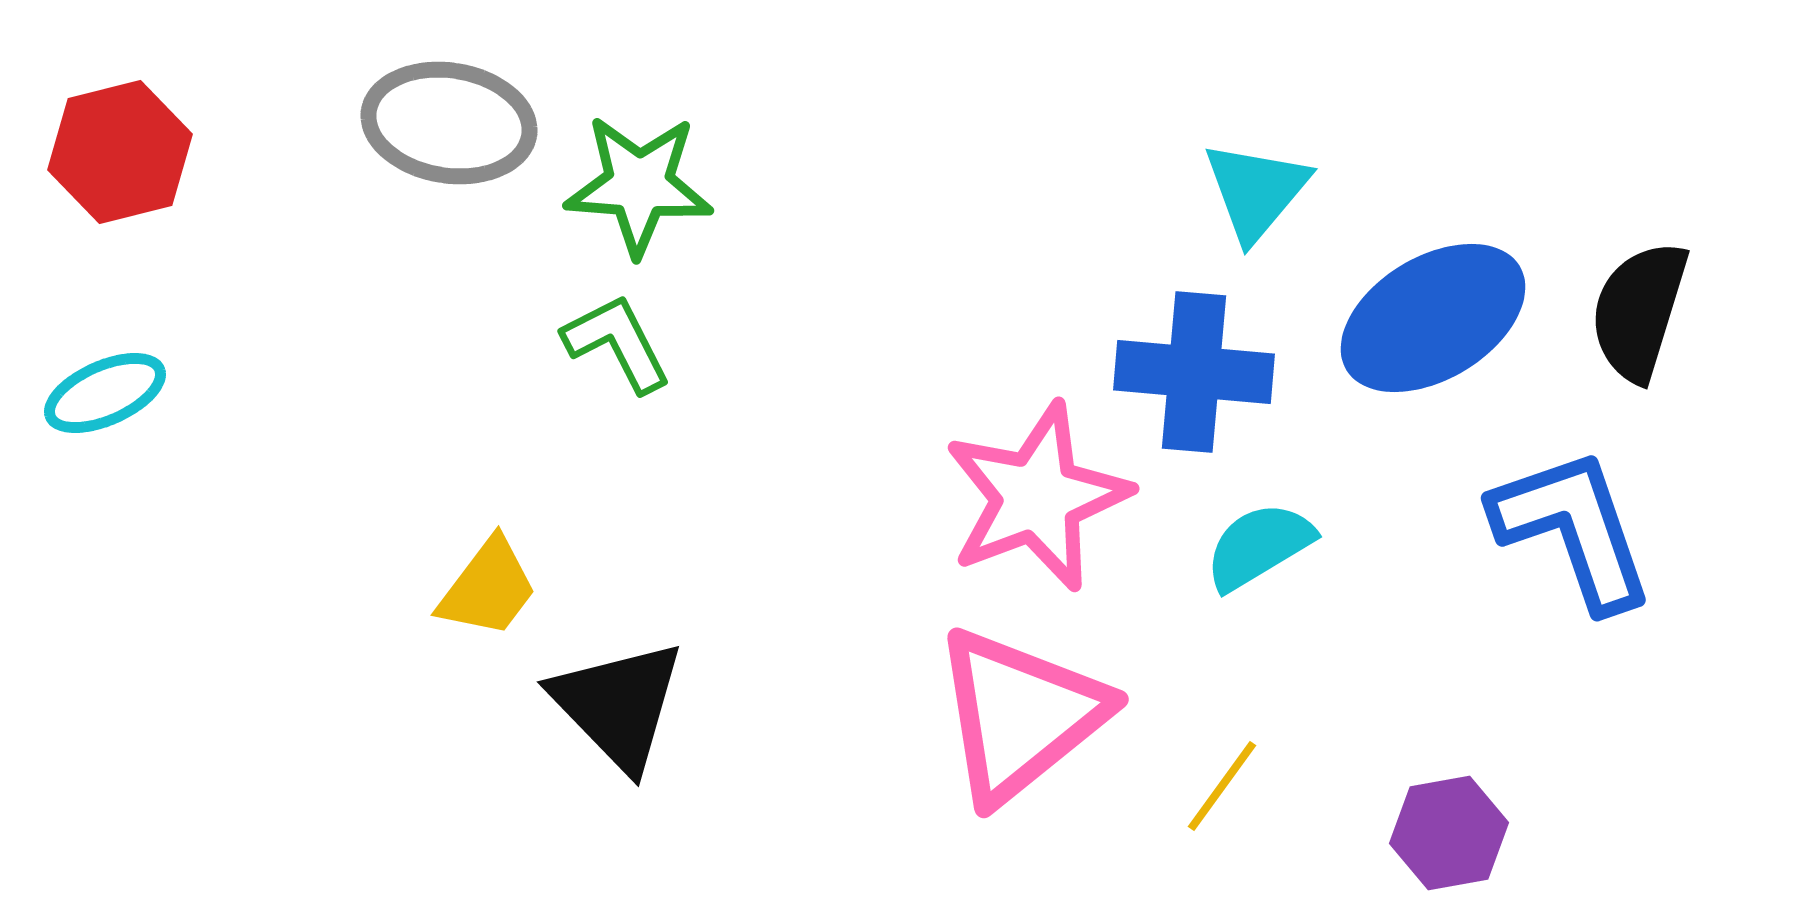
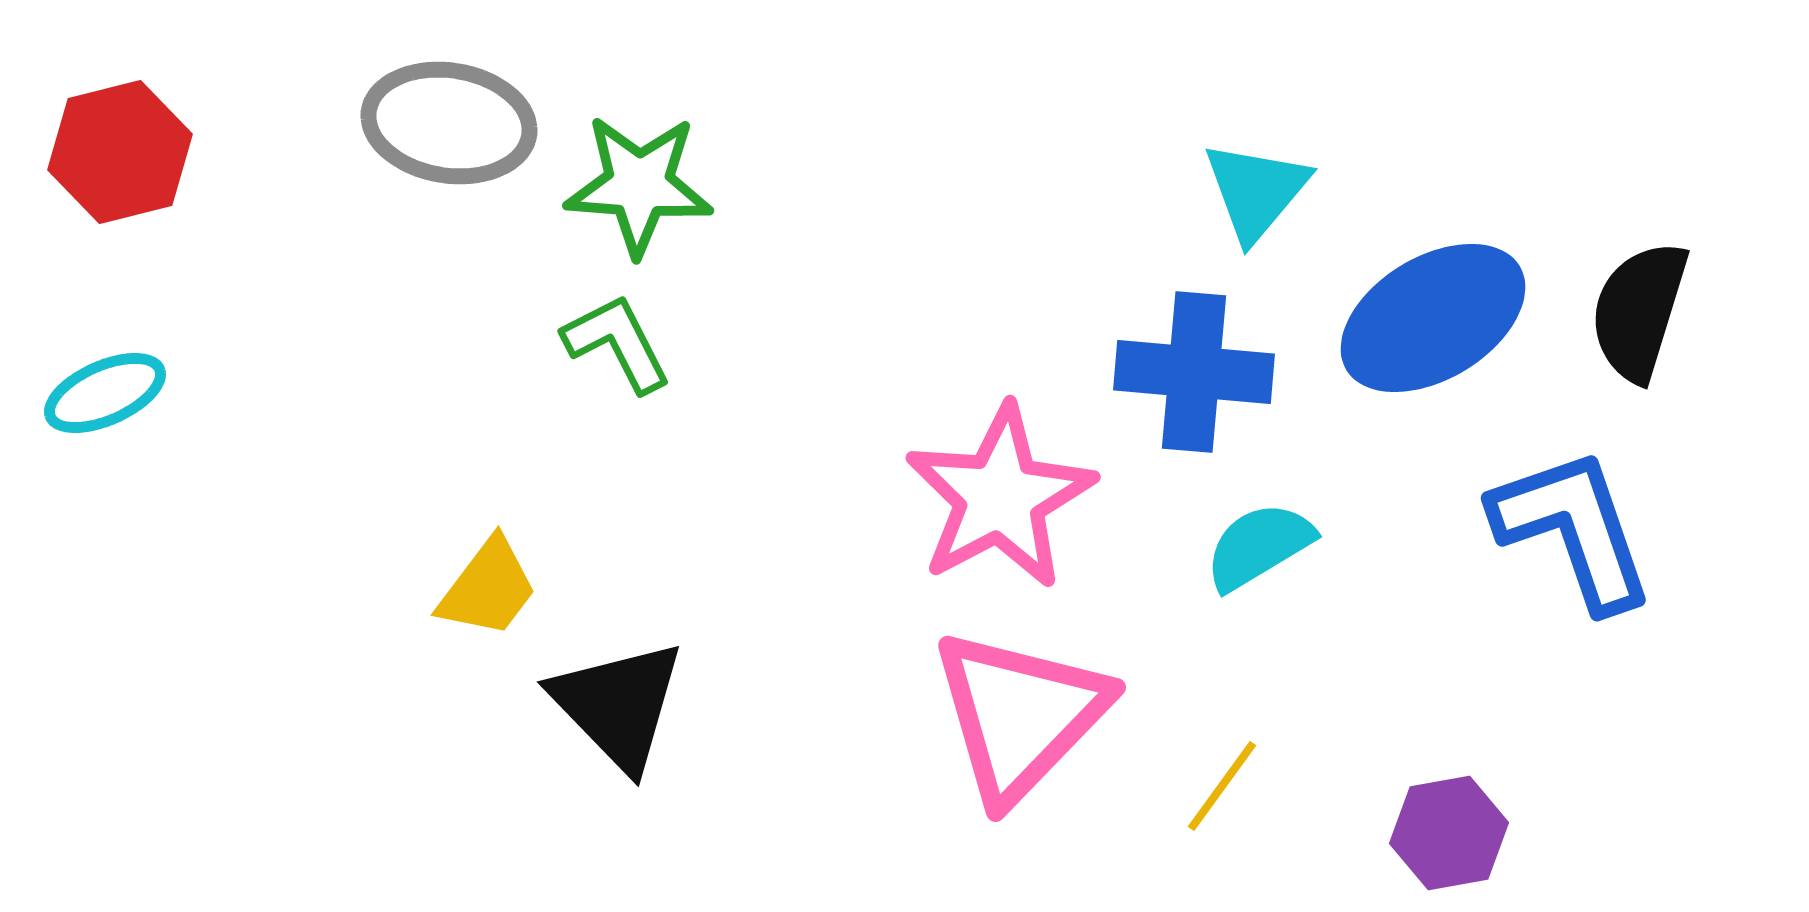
pink star: moved 37 px left; rotated 7 degrees counterclockwise
pink triangle: rotated 7 degrees counterclockwise
